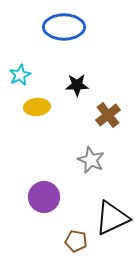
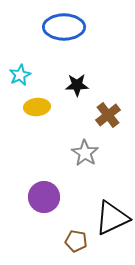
gray star: moved 6 px left, 7 px up; rotated 8 degrees clockwise
